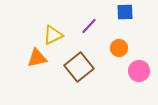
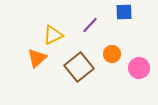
blue square: moved 1 px left
purple line: moved 1 px right, 1 px up
orange circle: moved 7 px left, 6 px down
orange triangle: rotated 30 degrees counterclockwise
pink circle: moved 3 px up
